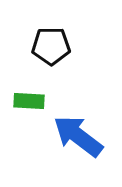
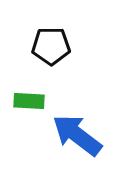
blue arrow: moved 1 px left, 1 px up
